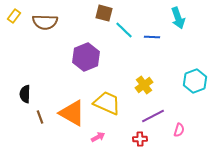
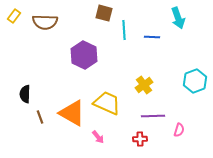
cyan line: rotated 42 degrees clockwise
purple hexagon: moved 2 px left, 2 px up; rotated 12 degrees counterclockwise
purple line: rotated 25 degrees clockwise
pink arrow: rotated 80 degrees clockwise
